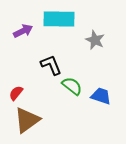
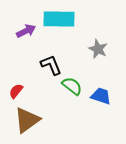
purple arrow: moved 3 px right
gray star: moved 3 px right, 9 px down
red semicircle: moved 2 px up
